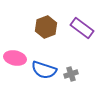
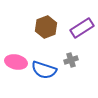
purple rectangle: rotated 70 degrees counterclockwise
pink ellipse: moved 1 px right, 4 px down
gray cross: moved 14 px up
